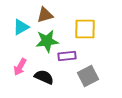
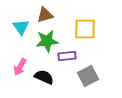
cyan triangle: rotated 36 degrees counterclockwise
